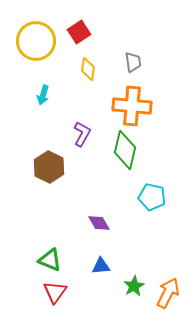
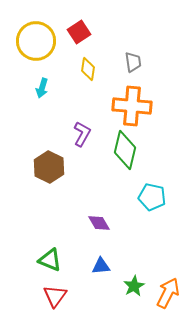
cyan arrow: moved 1 px left, 7 px up
red triangle: moved 4 px down
